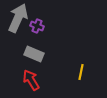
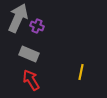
gray rectangle: moved 5 px left
